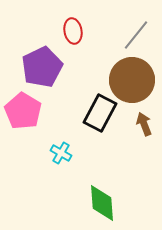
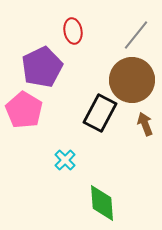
pink pentagon: moved 1 px right, 1 px up
brown arrow: moved 1 px right
cyan cross: moved 4 px right, 7 px down; rotated 15 degrees clockwise
